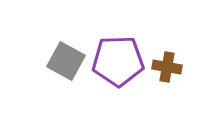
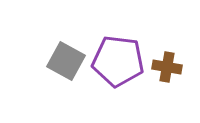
purple pentagon: rotated 9 degrees clockwise
